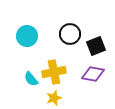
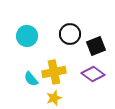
purple diamond: rotated 25 degrees clockwise
